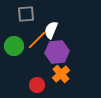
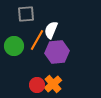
orange line: rotated 15 degrees counterclockwise
orange cross: moved 8 px left, 10 px down
